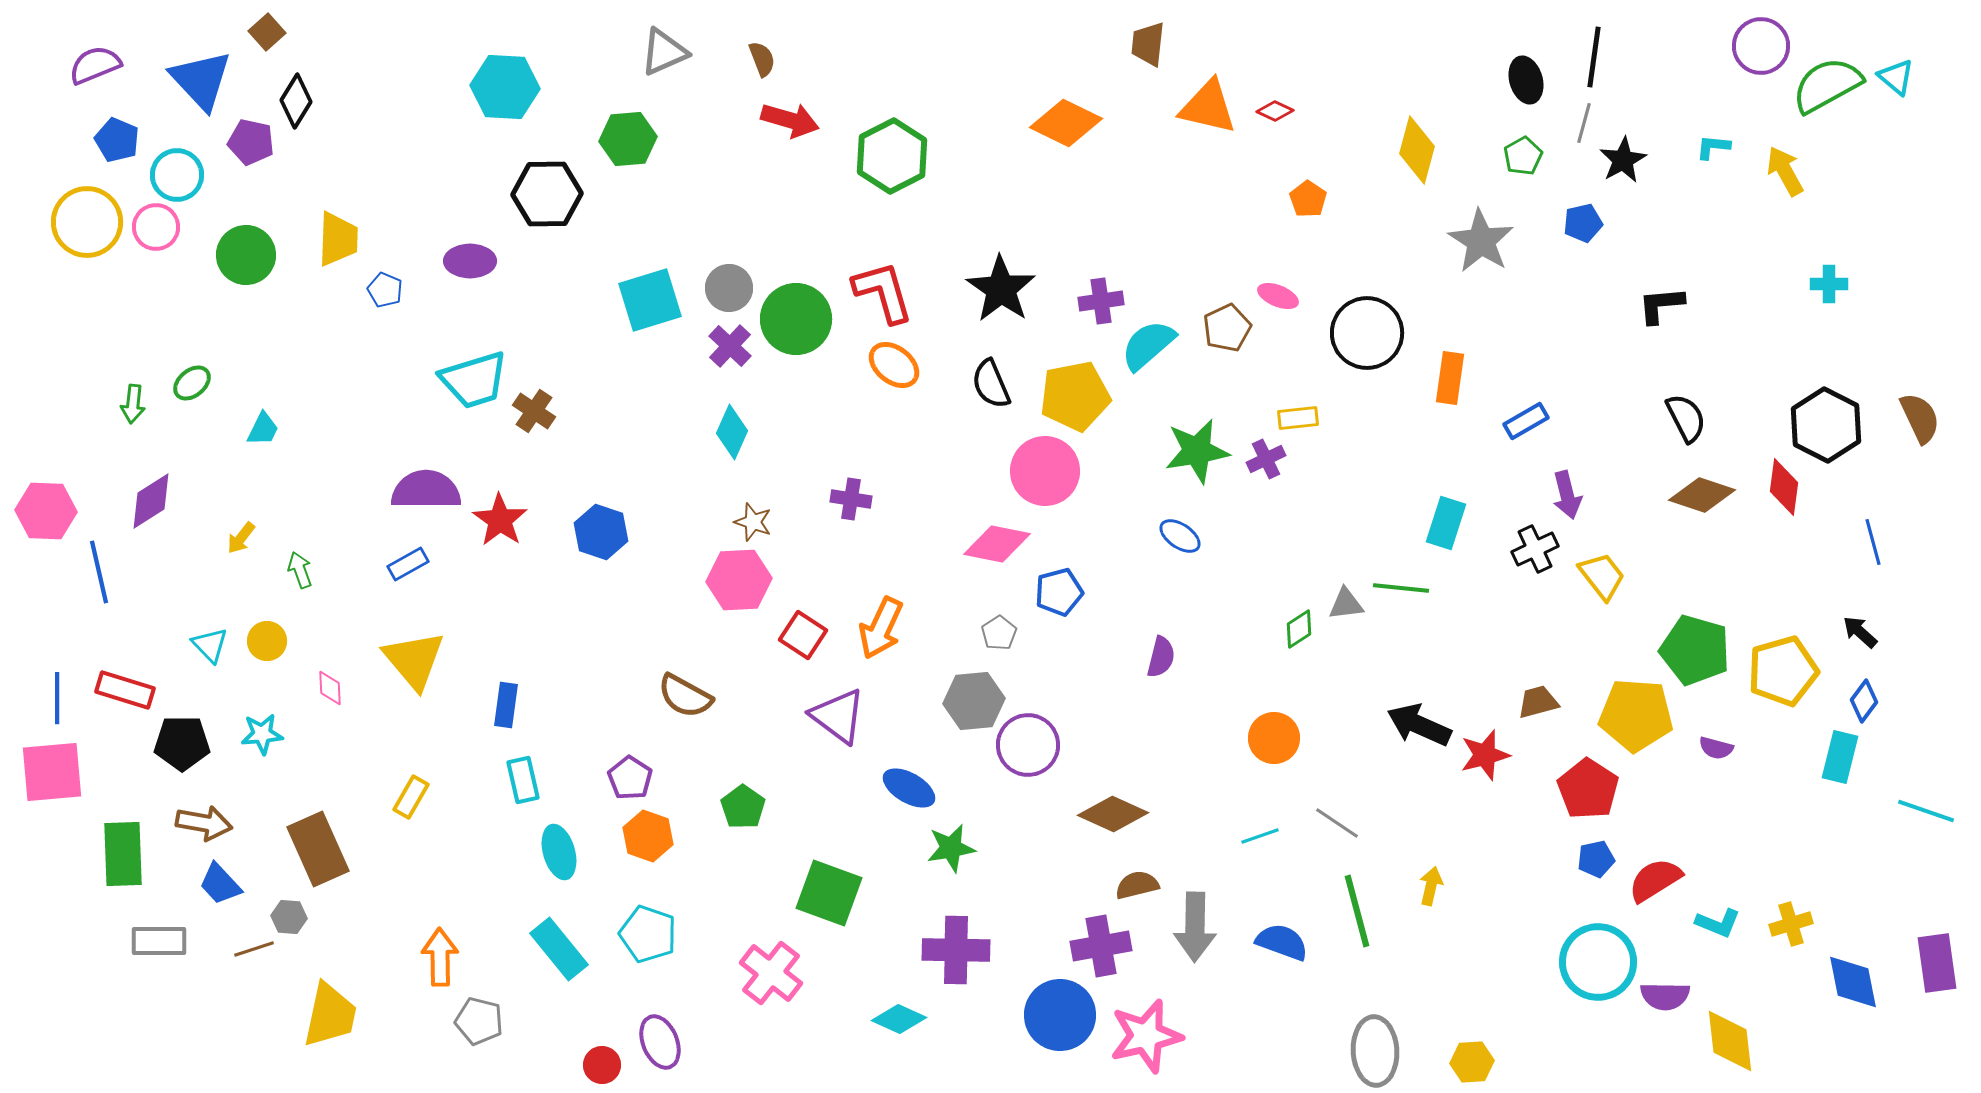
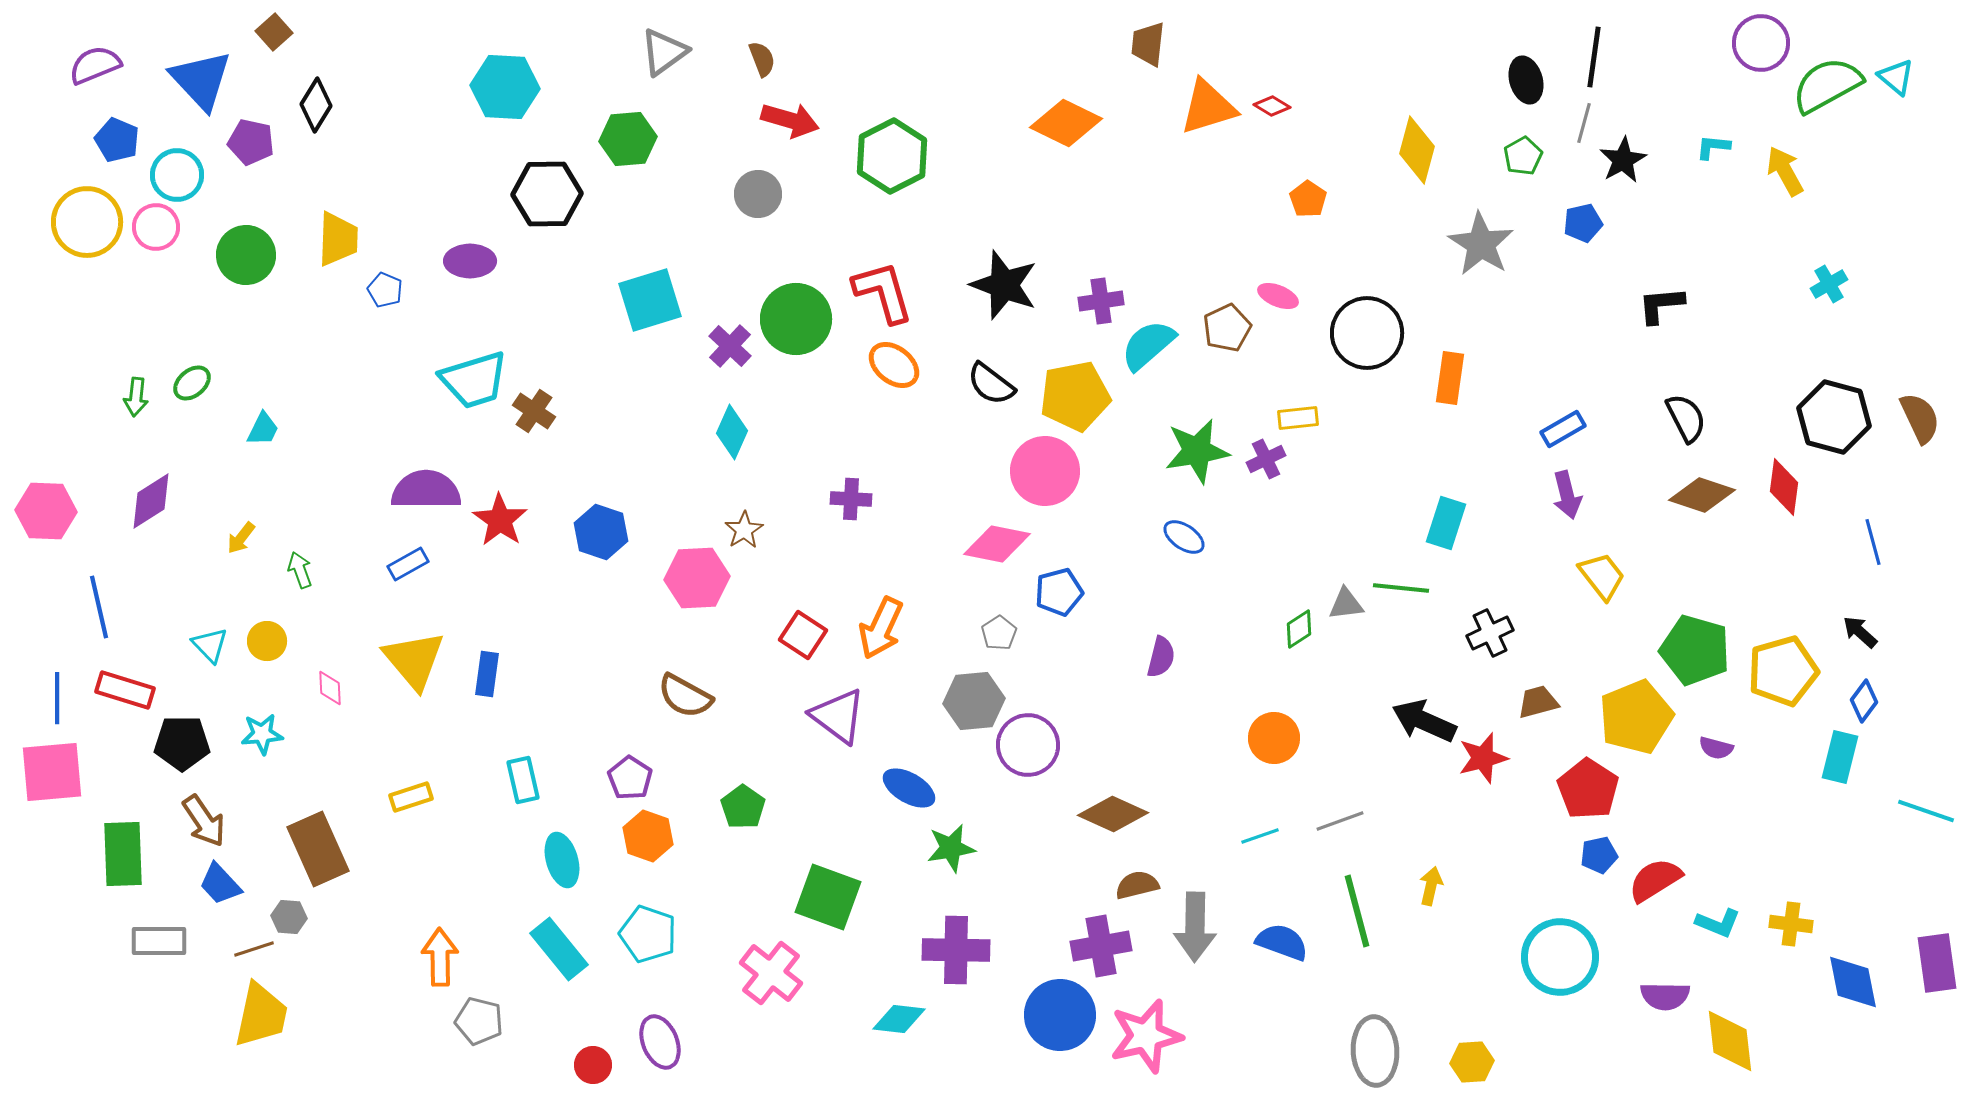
brown square at (267, 32): moved 7 px right
purple circle at (1761, 46): moved 3 px up
gray triangle at (664, 52): rotated 12 degrees counterclockwise
black diamond at (296, 101): moved 20 px right, 4 px down
orange triangle at (1208, 107): rotated 30 degrees counterclockwise
red diamond at (1275, 111): moved 3 px left, 5 px up; rotated 6 degrees clockwise
gray star at (1481, 241): moved 3 px down
cyan cross at (1829, 284): rotated 30 degrees counterclockwise
gray circle at (729, 288): moved 29 px right, 94 px up
black star at (1001, 289): moved 3 px right, 4 px up; rotated 14 degrees counterclockwise
black semicircle at (991, 384): rotated 30 degrees counterclockwise
green arrow at (133, 404): moved 3 px right, 7 px up
blue rectangle at (1526, 421): moved 37 px right, 8 px down
black hexagon at (1826, 425): moved 8 px right, 8 px up; rotated 12 degrees counterclockwise
purple cross at (851, 499): rotated 6 degrees counterclockwise
brown star at (753, 522): moved 9 px left, 8 px down; rotated 21 degrees clockwise
blue ellipse at (1180, 536): moved 4 px right, 1 px down
black cross at (1535, 549): moved 45 px left, 84 px down
blue line at (99, 572): moved 35 px down
pink hexagon at (739, 580): moved 42 px left, 2 px up
blue rectangle at (506, 705): moved 19 px left, 31 px up
yellow pentagon at (1636, 715): moved 2 px down; rotated 26 degrees counterclockwise
black arrow at (1419, 725): moved 5 px right, 4 px up
red star at (1485, 755): moved 2 px left, 3 px down
yellow rectangle at (411, 797): rotated 42 degrees clockwise
brown arrow at (204, 823): moved 2 px up; rotated 46 degrees clockwise
gray line at (1337, 823): moved 3 px right, 2 px up; rotated 54 degrees counterclockwise
cyan ellipse at (559, 852): moved 3 px right, 8 px down
blue pentagon at (1596, 859): moved 3 px right, 4 px up
green square at (829, 893): moved 1 px left, 4 px down
yellow cross at (1791, 924): rotated 24 degrees clockwise
cyan circle at (1598, 962): moved 38 px left, 5 px up
yellow trapezoid at (330, 1015): moved 69 px left
cyan diamond at (899, 1019): rotated 18 degrees counterclockwise
red circle at (602, 1065): moved 9 px left
